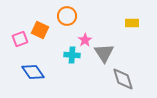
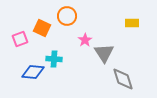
orange square: moved 2 px right, 2 px up
cyan cross: moved 18 px left, 4 px down
blue diamond: rotated 50 degrees counterclockwise
